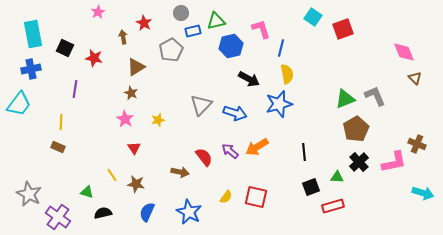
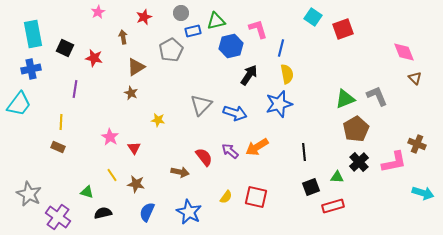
red star at (144, 23): moved 6 px up; rotated 21 degrees clockwise
pink L-shape at (261, 29): moved 3 px left
black arrow at (249, 79): moved 4 px up; rotated 85 degrees counterclockwise
gray L-shape at (375, 96): moved 2 px right
pink star at (125, 119): moved 15 px left, 18 px down
yellow star at (158, 120): rotated 24 degrees clockwise
